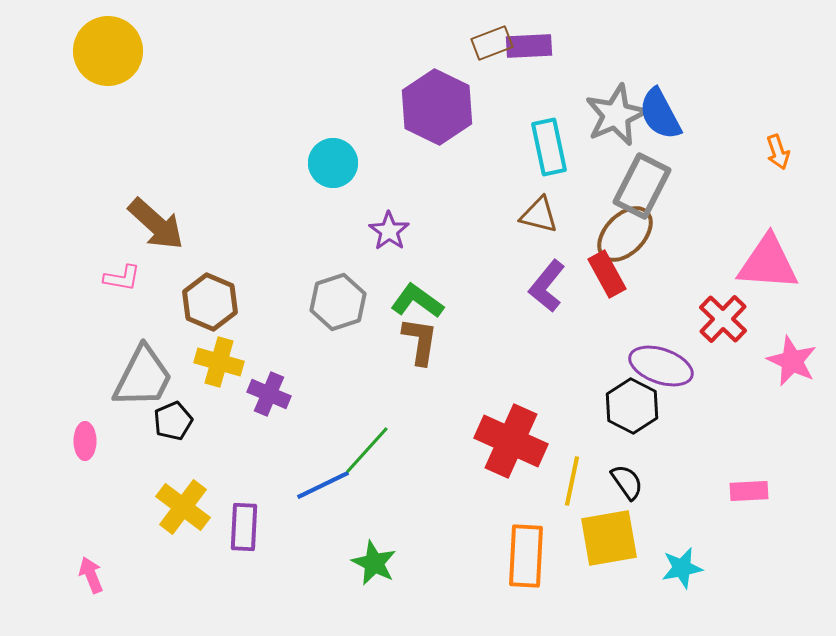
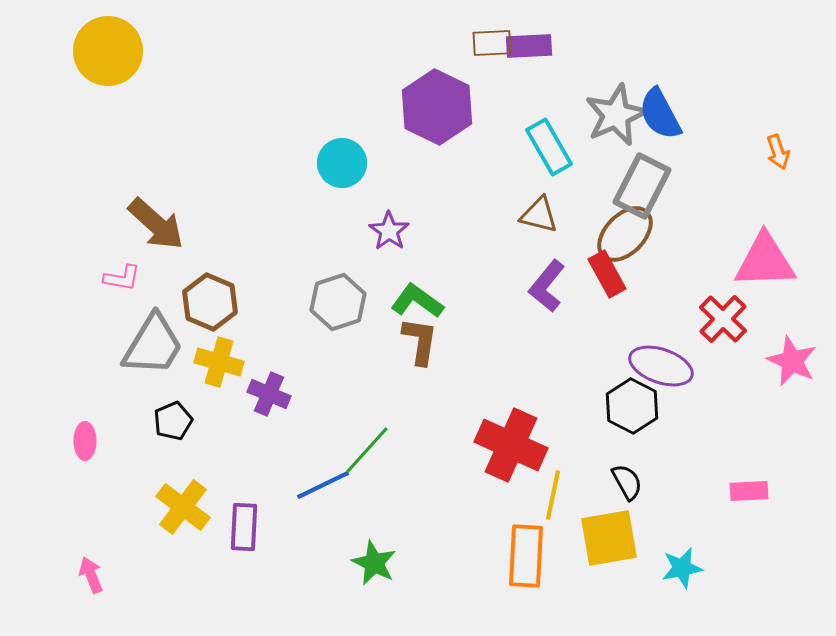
brown rectangle at (492, 43): rotated 18 degrees clockwise
cyan rectangle at (549, 147): rotated 18 degrees counterclockwise
cyan circle at (333, 163): moved 9 px right
pink triangle at (768, 263): moved 3 px left, 2 px up; rotated 6 degrees counterclockwise
gray trapezoid at (143, 377): moved 10 px right, 32 px up; rotated 4 degrees clockwise
red cross at (511, 441): moved 4 px down
yellow line at (572, 481): moved 19 px left, 14 px down
black semicircle at (627, 482): rotated 6 degrees clockwise
